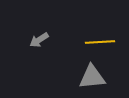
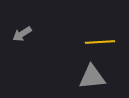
gray arrow: moved 17 px left, 6 px up
